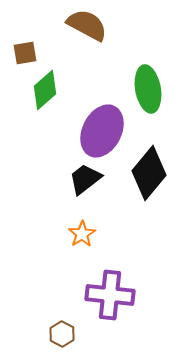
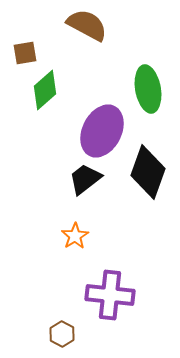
black diamond: moved 1 px left, 1 px up; rotated 20 degrees counterclockwise
orange star: moved 7 px left, 2 px down
